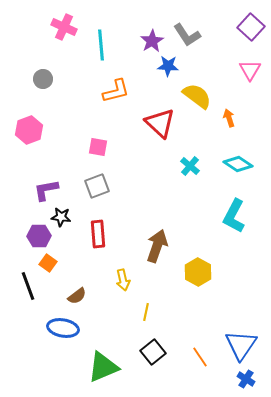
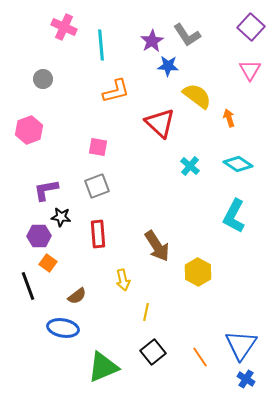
brown arrow: rotated 128 degrees clockwise
